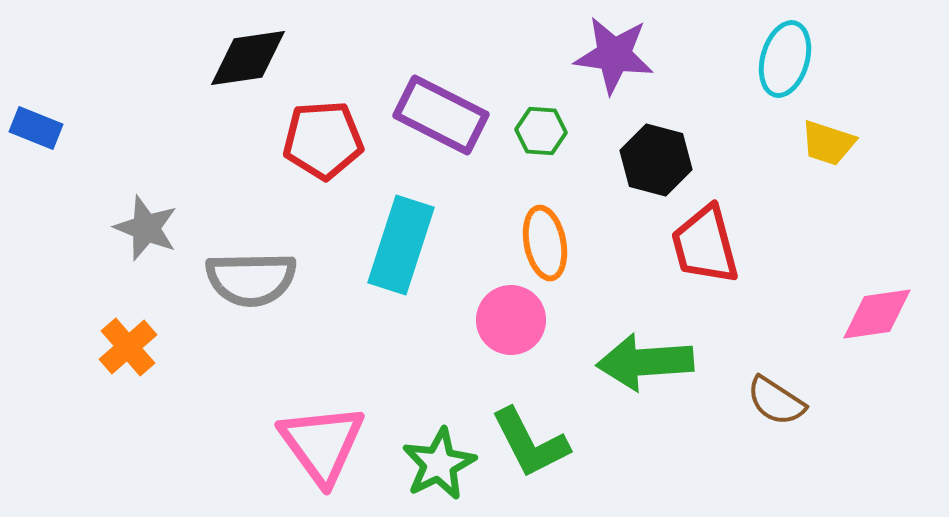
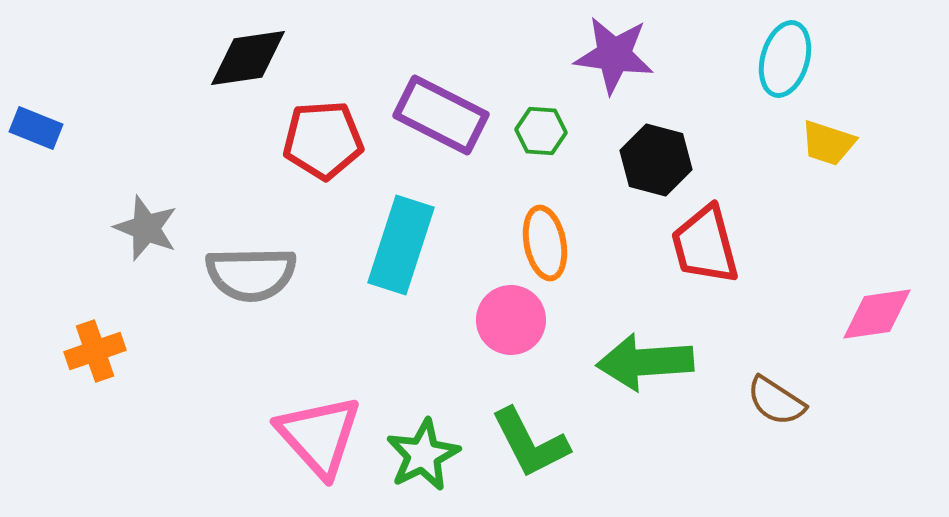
gray semicircle: moved 5 px up
orange cross: moved 33 px left, 4 px down; rotated 22 degrees clockwise
pink triangle: moved 3 px left, 8 px up; rotated 6 degrees counterclockwise
green star: moved 16 px left, 9 px up
